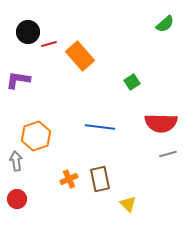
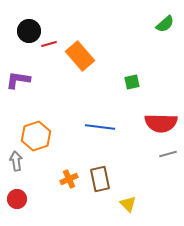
black circle: moved 1 px right, 1 px up
green square: rotated 21 degrees clockwise
